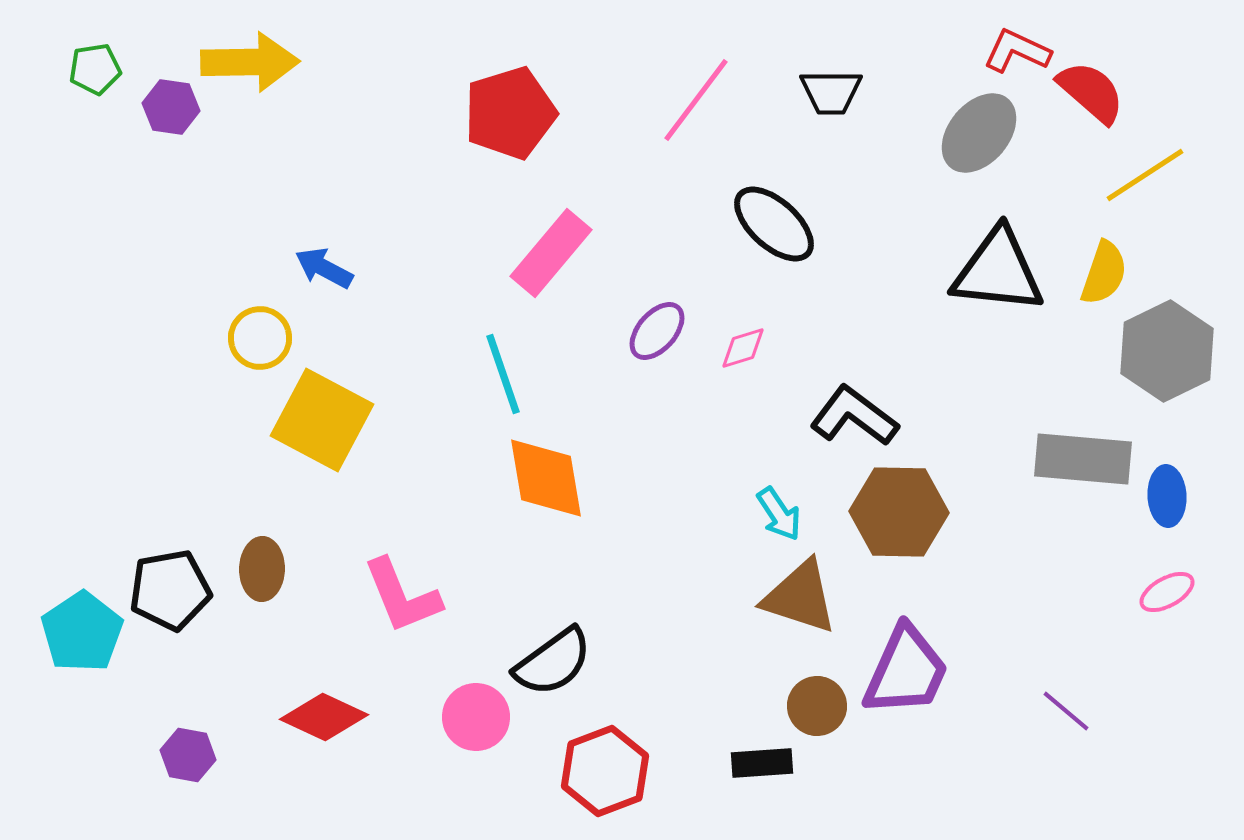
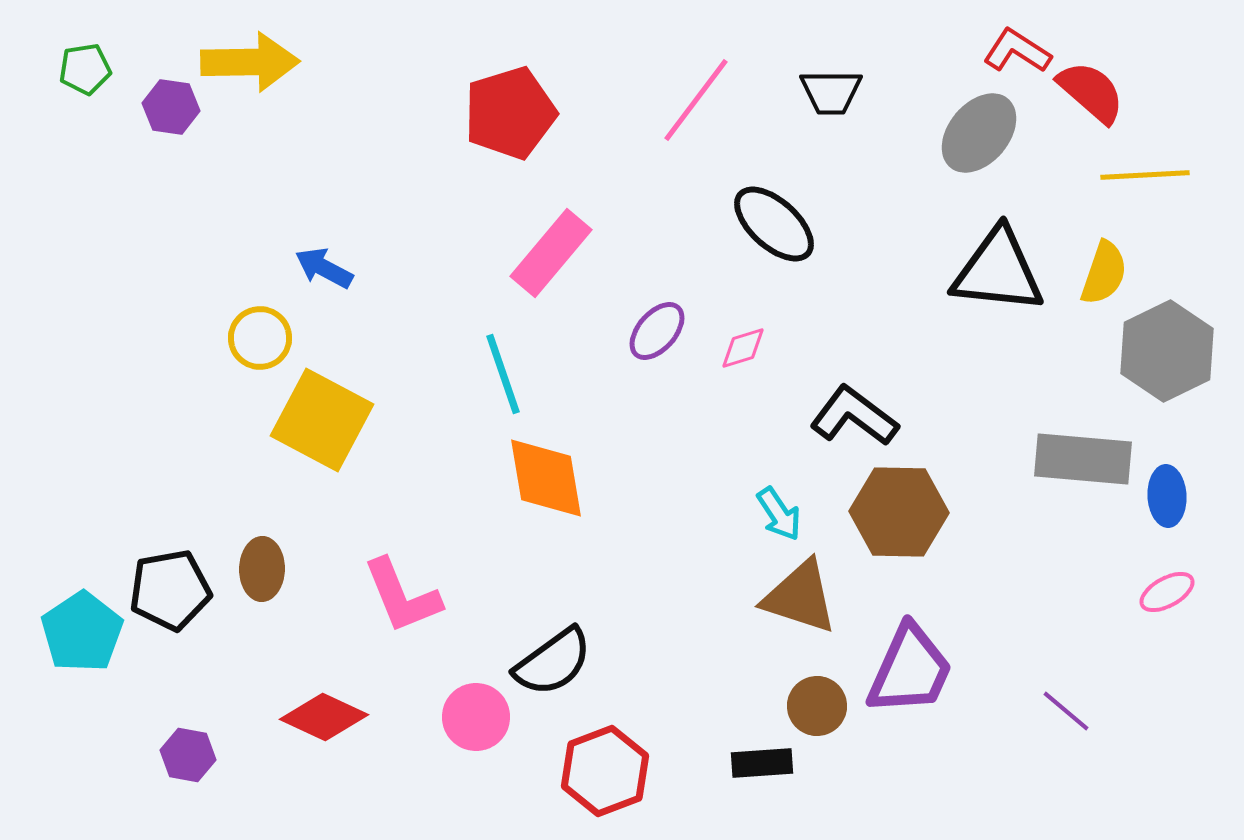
red L-shape at (1017, 51): rotated 8 degrees clockwise
green pentagon at (95, 69): moved 10 px left
yellow line at (1145, 175): rotated 30 degrees clockwise
purple trapezoid at (906, 671): moved 4 px right, 1 px up
